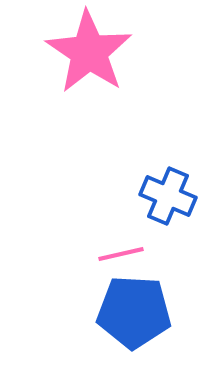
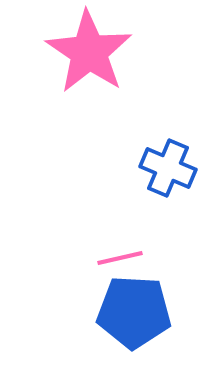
blue cross: moved 28 px up
pink line: moved 1 px left, 4 px down
